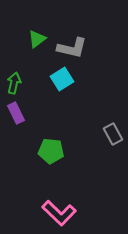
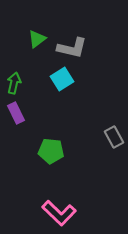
gray rectangle: moved 1 px right, 3 px down
